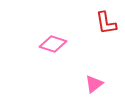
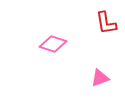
pink triangle: moved 6 px right, 6 px up; rotated 18 degrees clockwise
